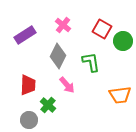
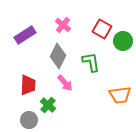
pink arrow: moved 2 px left, 2 px up
